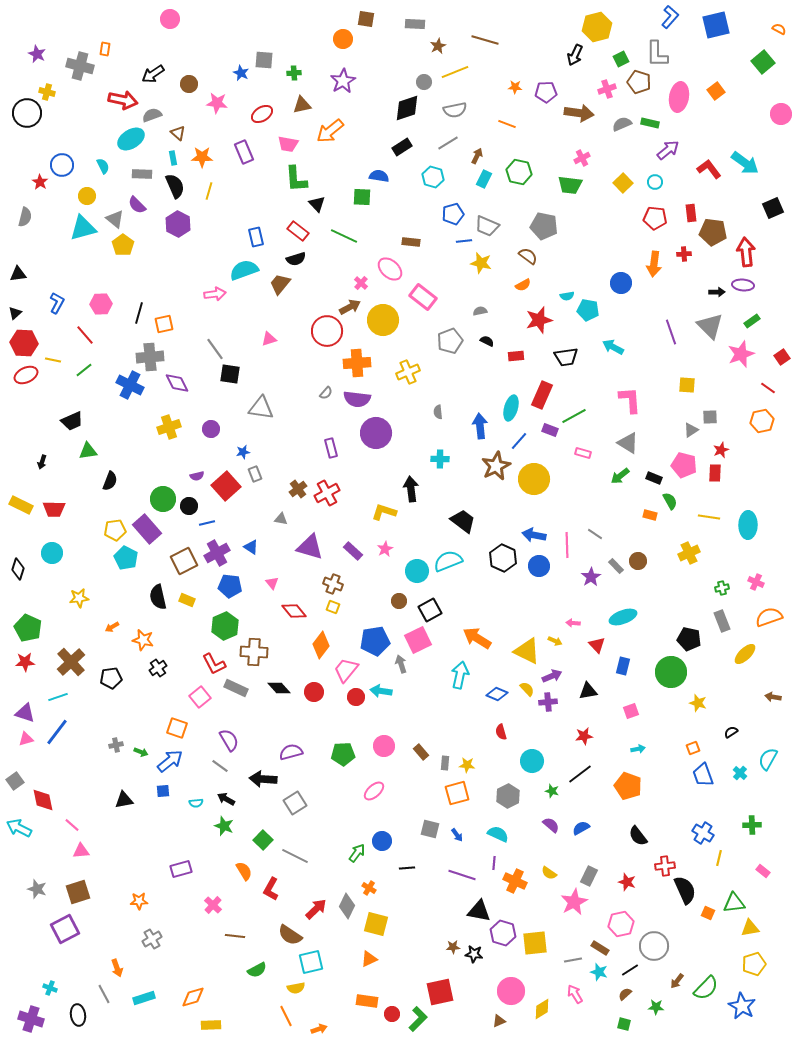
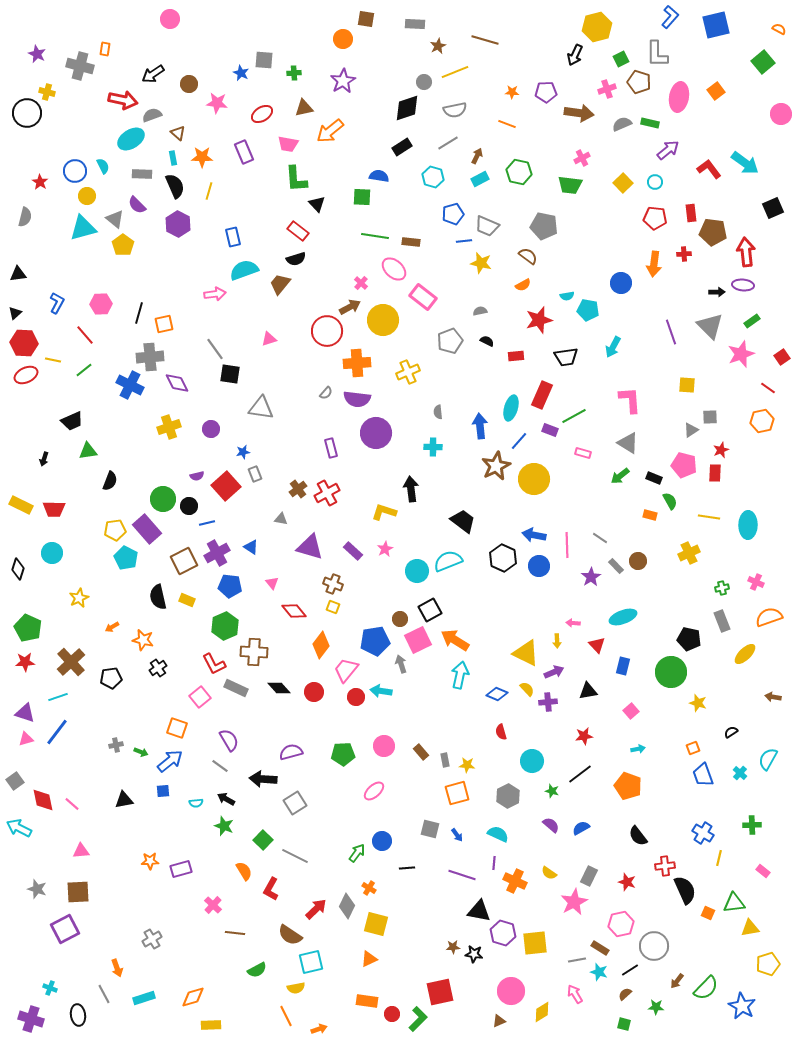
orange star at (515, 87): moved 3 px left, 5 px down
brown triangle at (302, 105): moved 2 px right, 3 px down
blue circle at (62, 165): moved 13 px right, 6 px down
cyan rectangle at (484, 179): moved 4 px left; rotated 36 degrees clockwise
green line at (344, 236): moved 31 px right; rotated 16 degrees counterclockwise
blue rectangle at (256, 237): moved 23 px left
pink ellipse at (390, 269): moved 4 px right
cyan arrow at (613, 347): rotated 90 degrees counterclockwise
cyan cross at (440, 459): moved 7 px left, 12 px up
black arrow at (42, 462): moved 2 px right, 3 px up
gray line at (595, 534): moved 5 px right, 4 px down
yellow star at (79, 598): rotated 18 degrees counterclockwise
brown circle at (399, 601): moved 1 px right, 18 px down
orange arrow at (477, 638): moved 22 px left, 2 px down
yellow arrow at (555, 641): moved 2 px right; rotated 64 degrees clockwise
yellow triangle at (527, 651): moved 1 px left, 2 px down
purple arrow at (552, 676): moved 2 px right, 4 px up
pink square at (631, 711): rotated 21 degrees counterclockwise
gray rectangle at (445, 763): moved 3 px up; rotated 16 degrees counterclockwise
pink line at (72, 825): moved 21 px up
brown square at (78, 892): rotated 15 degrees clockwise
orange star at (139, 901): moved 11 px right, 40 px up
brown line at (235, 936): moved 3 px up
gray line at (573, 960): moved 4 px right
yellow pentagon at (754, 964): moved 14 px right
yellow diamond at (542, 1009): moved 3 px down
